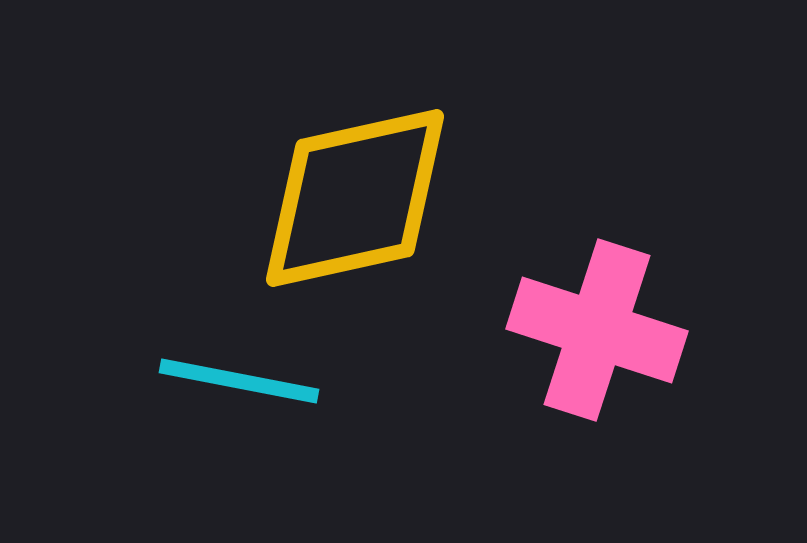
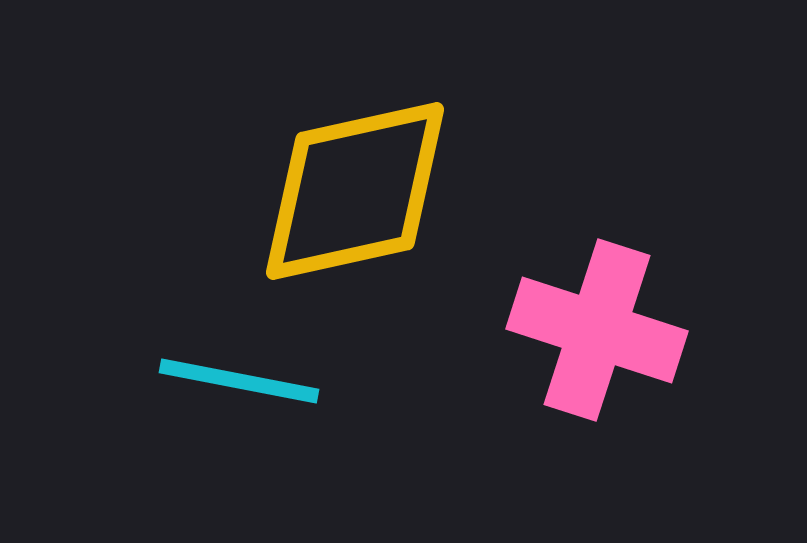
yellow diamond: moved 7 px up
